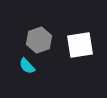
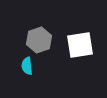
cyan semicircle: rotated 36 degrees clockwise
